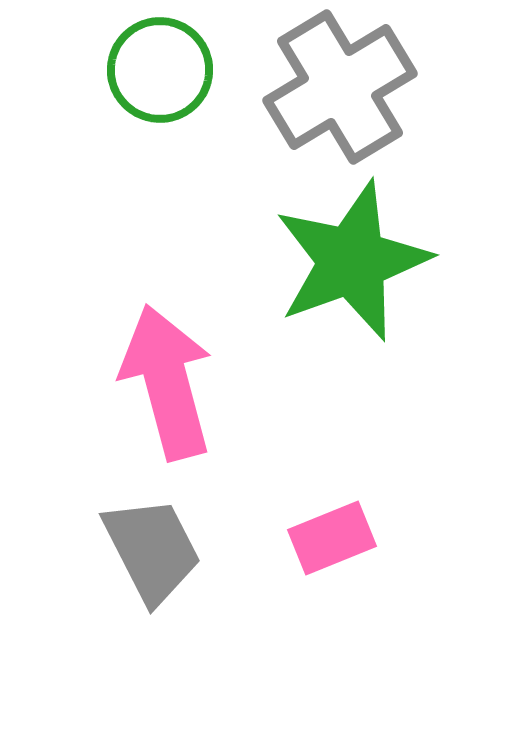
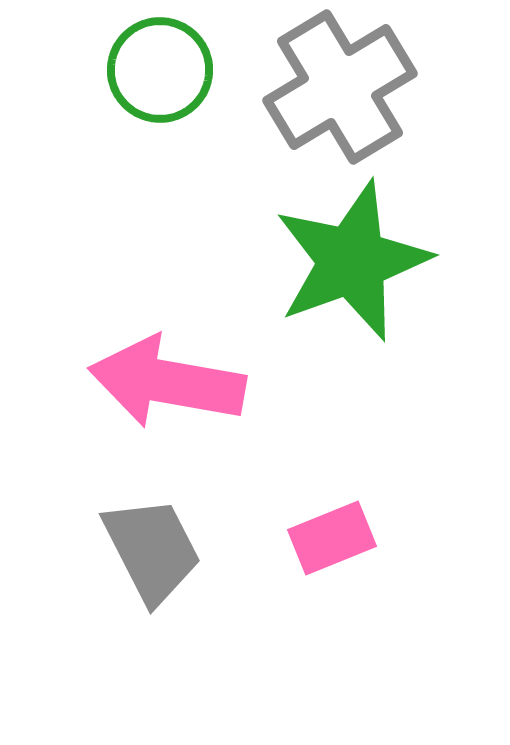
pink arrow: rotated 65 degrees counterclockwise
